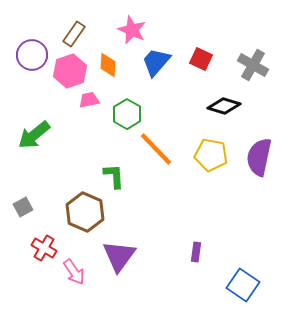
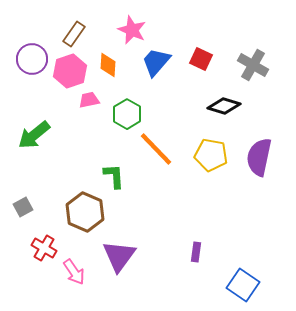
purple circle: moved 4 px down
